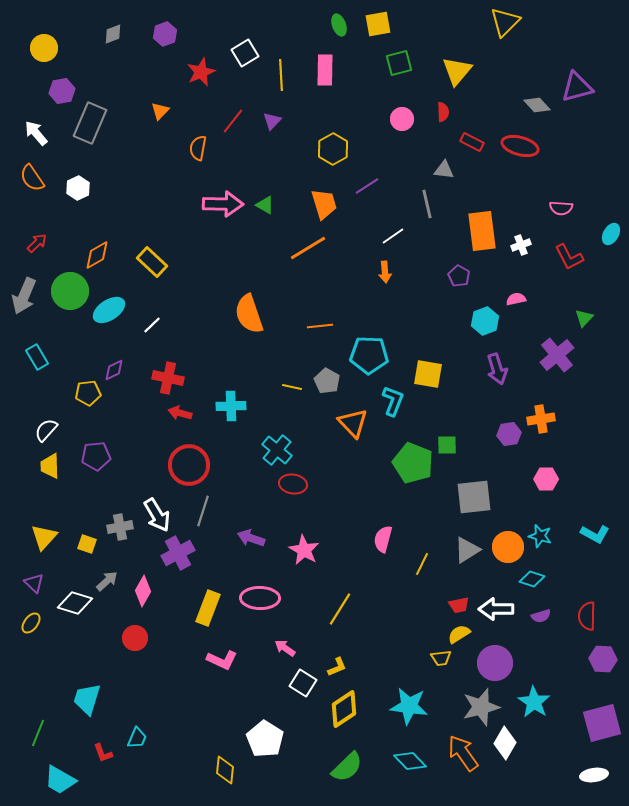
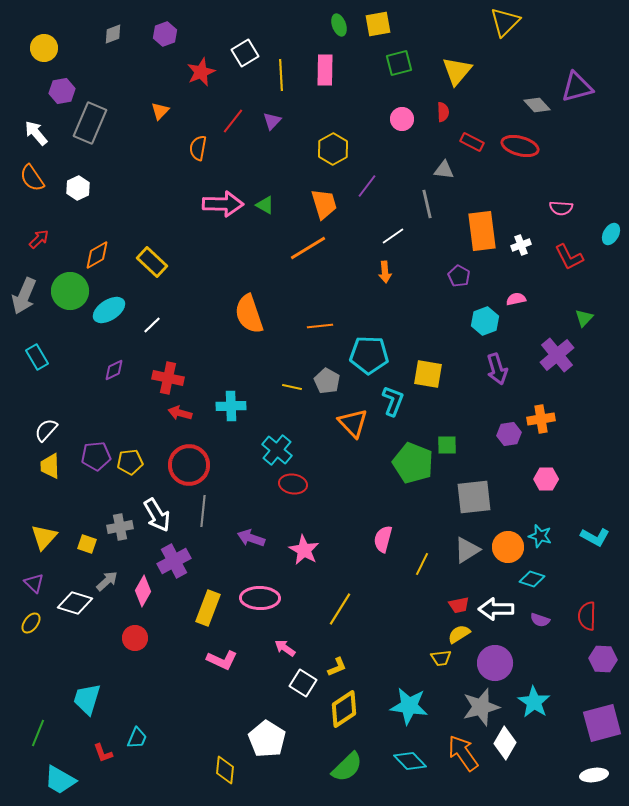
purple line at (367, 186): rotated 20 degrees counterclockwise
red arrow at (37, 243): moved 2 px right, 4 px up
yellow pentagon at (88, 393): moved 42 px right, 69 px down
gray line at (203, 511): rotated 12 degrees counterclockwise
cyan L-shape at (595, 534): moved 3 px down
purple cross at (178, 553): moved 4 px left, 8 px down
purple semicircle at (541, 616): moved 1 px left, 4 px down; rotated 36 degrees clockwise
white pentagon at (265, 739): moved 2 px right
